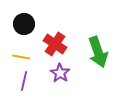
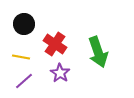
purple line: rotated 36 degrees clockwise
